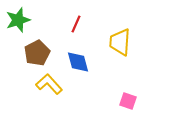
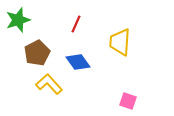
blue diamond: rotated 20 degrees counterclockwise
